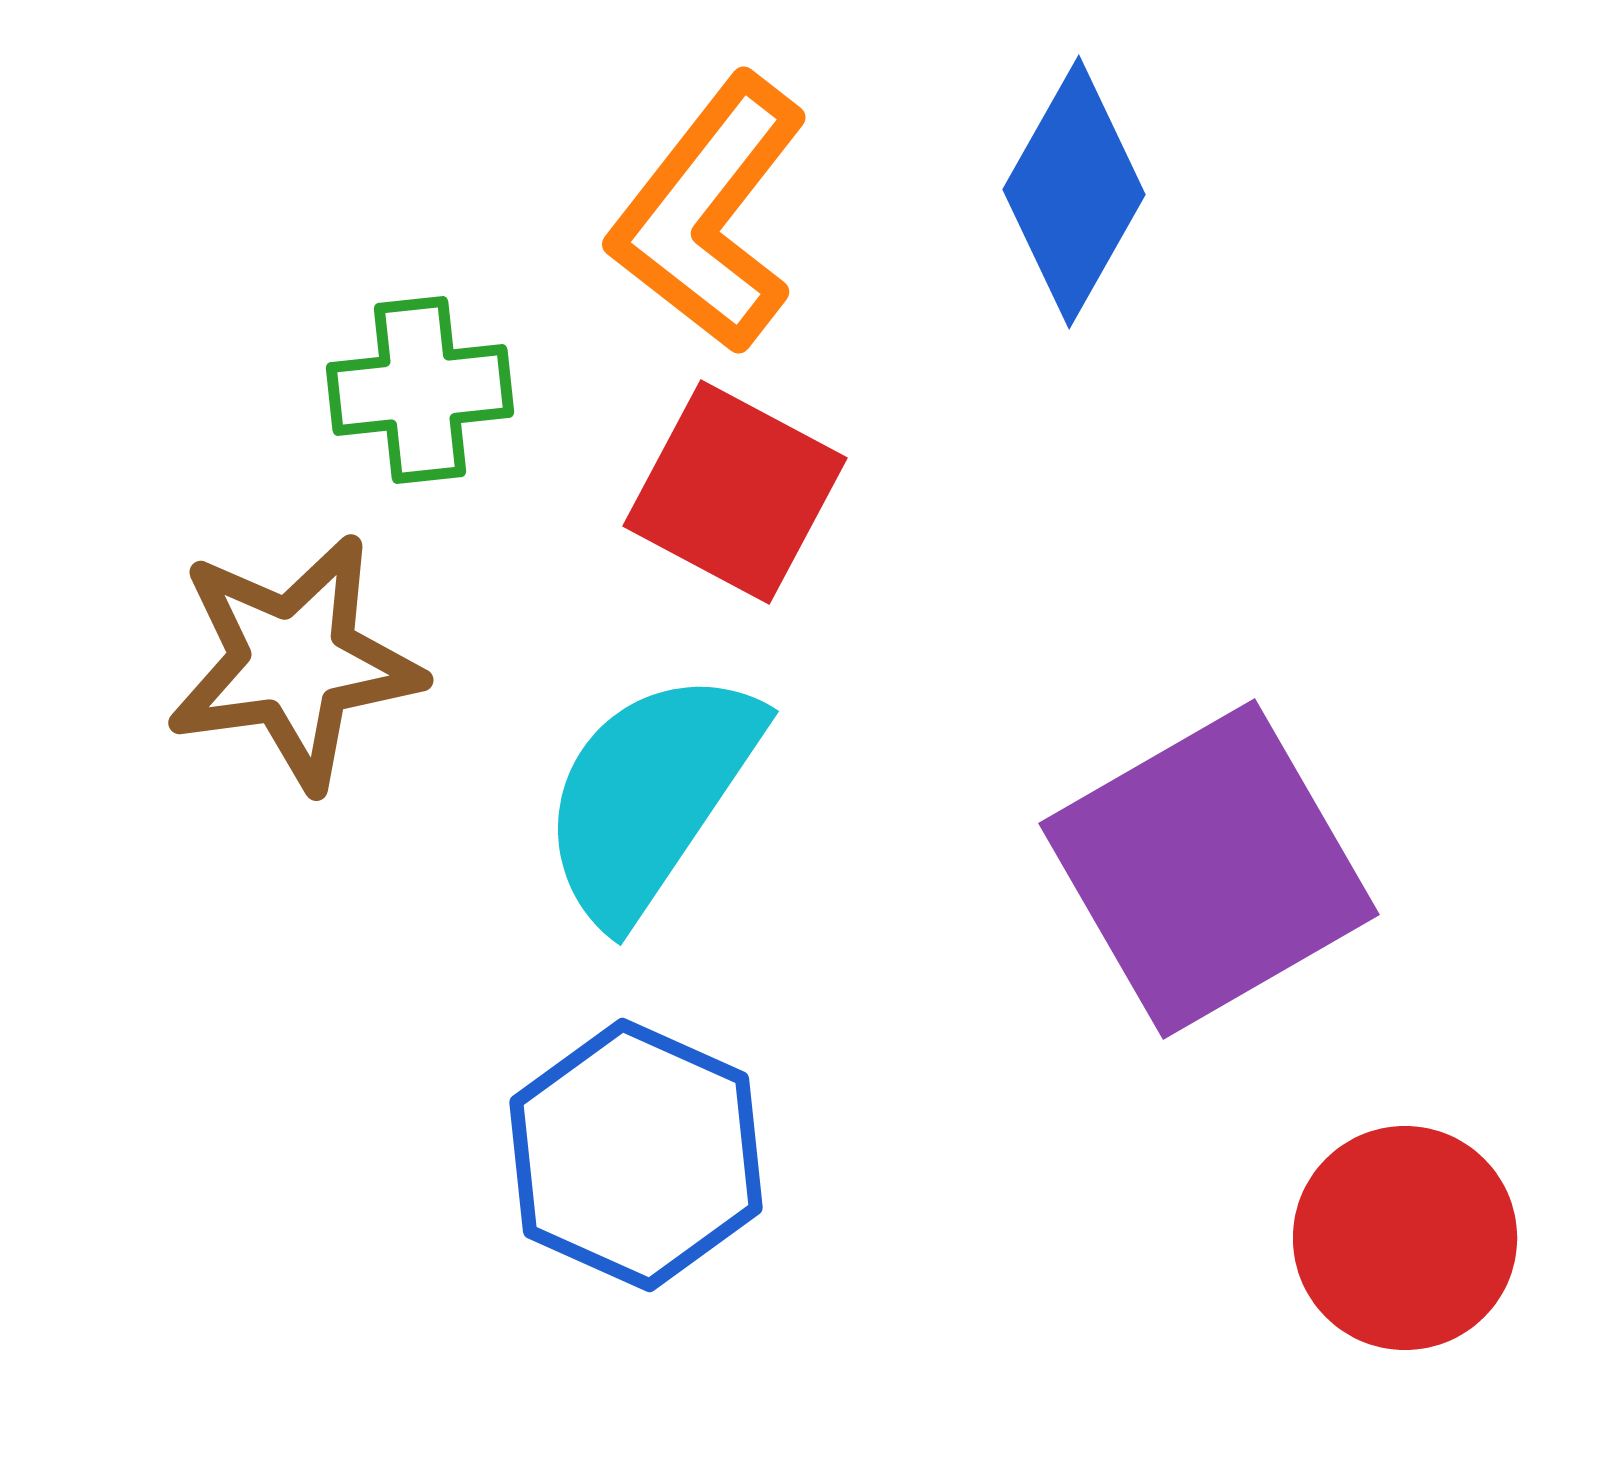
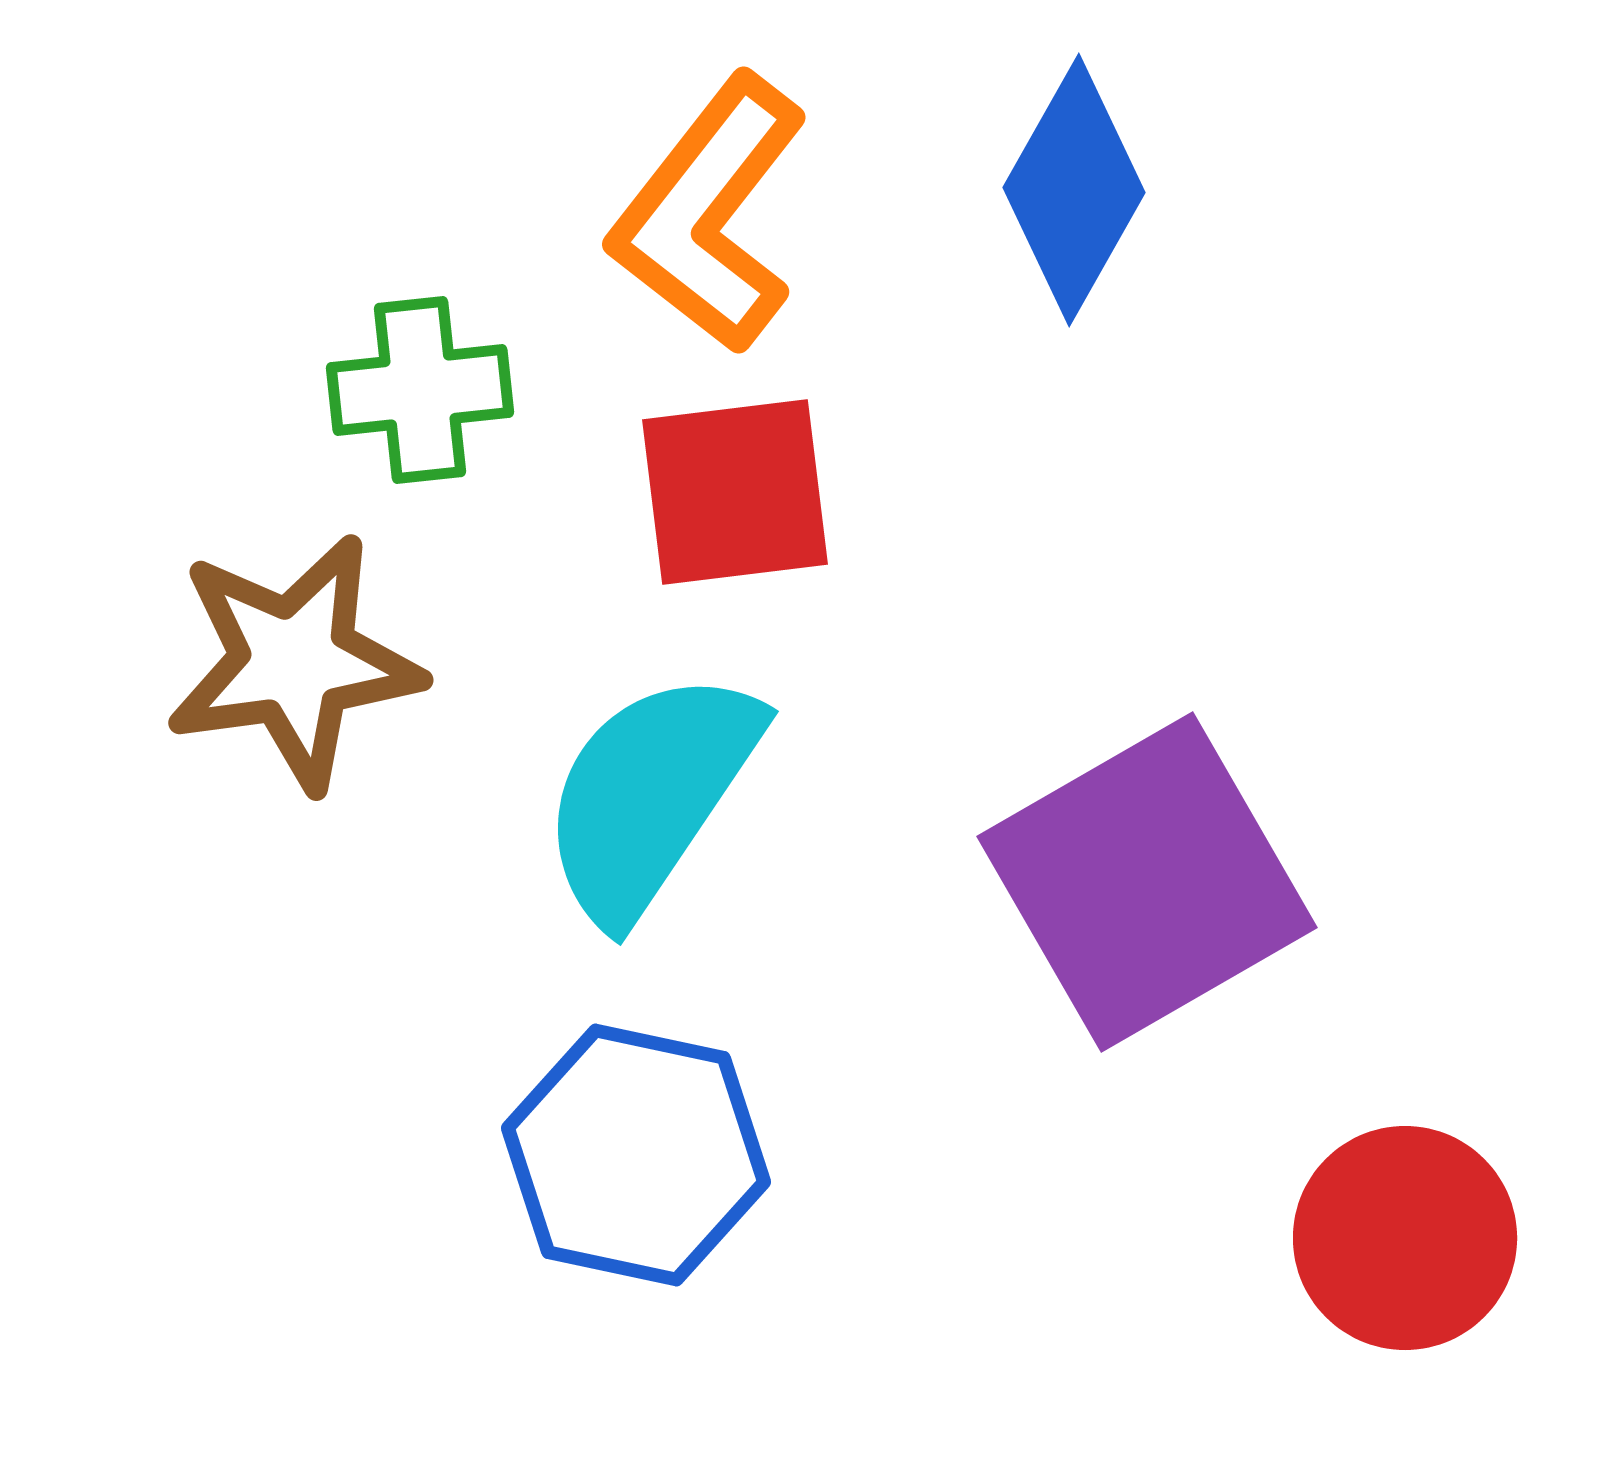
blue diamond: moved 2 px up
red square: rotated 35 degrees counterclockwise
purple square: moved 62 px left, 13 px down
blue hexagon: rotated 12 degrees counterclockwise
